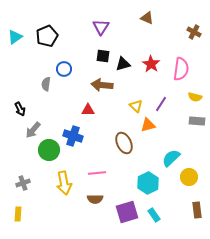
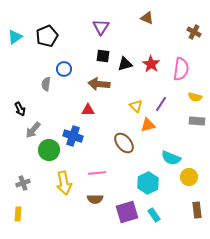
black triangle: moved 2 px right
brown arrow: moved 3 px left, 1 px up
brown ellipse: rotated 15 degrees counterclockwise
cyan semicircle: rotated 114 degrees counterclockwise
